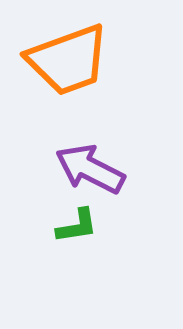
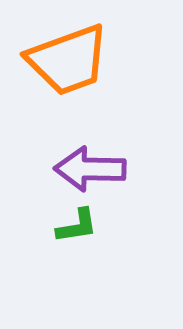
purple arrow: rotated 26 degrees counterclockwise
